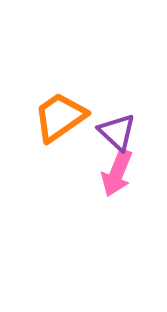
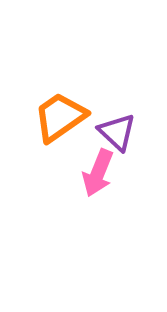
pink arrow: moved 19 px left
